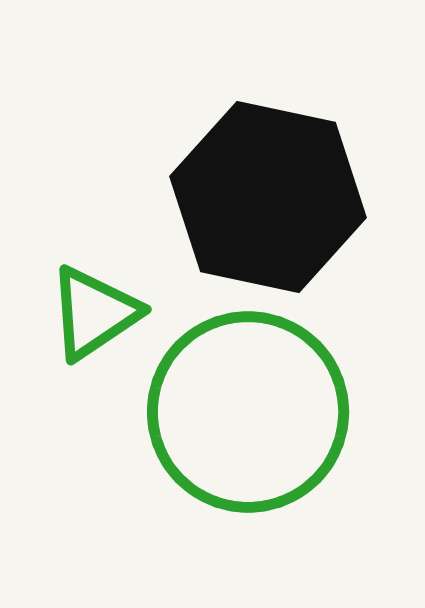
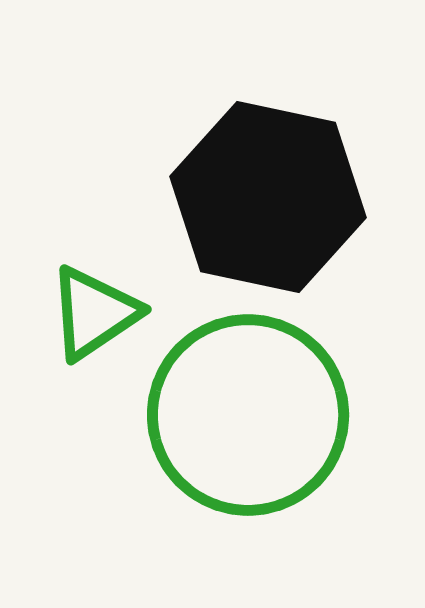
green circle: moved 3 px down
